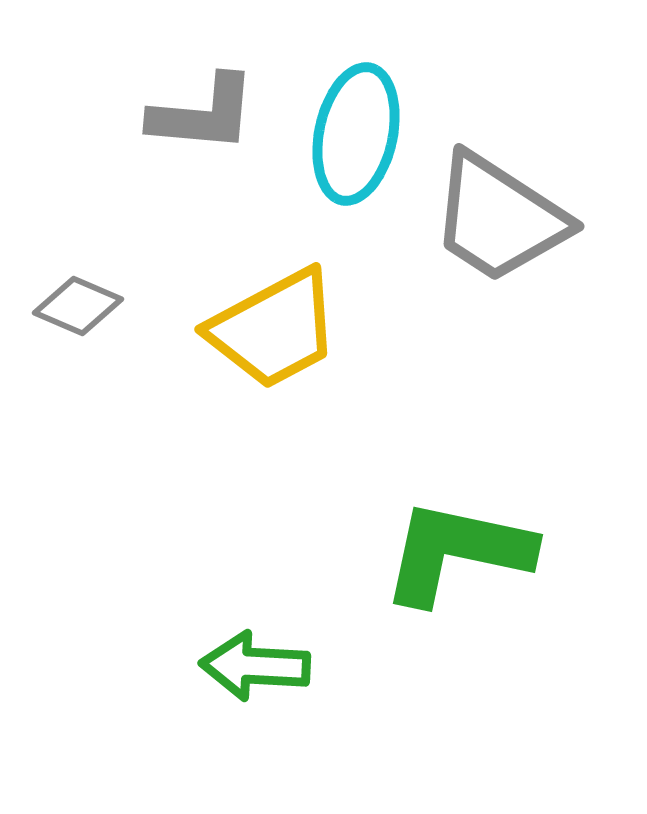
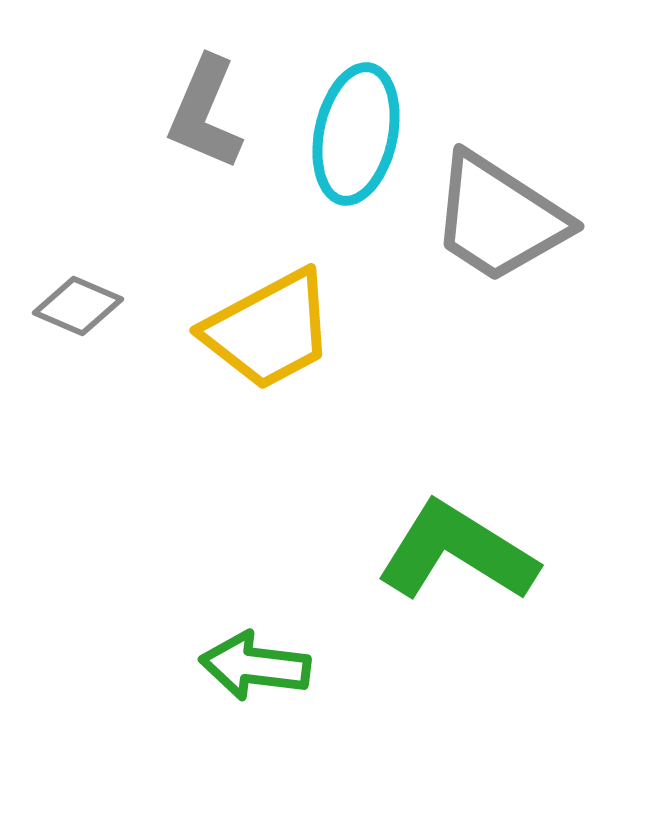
gray L-shape: moved 2 px right, 1 px up; rotated 108 degrees clockwise
yellow trapezoid: moved 5 px left, 1 px down
green L-shape: rotated 20 degrees clockwise
green arrow: rotated 4 degrees clockwise
